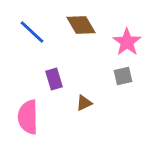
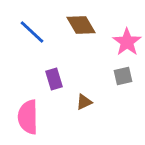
brown triangle: moved 1 px up
